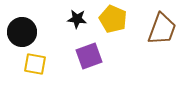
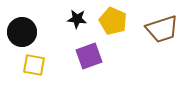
yellow pentagon: moved 2 px down
brown trapezoid: rotated 52 degrees clockwise
yellow square: moved 1 px left, 1 px down
